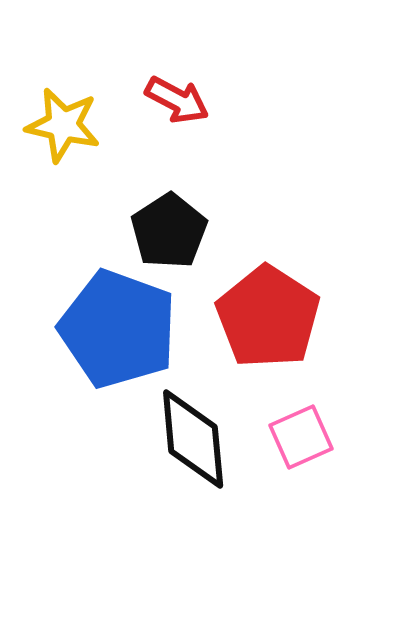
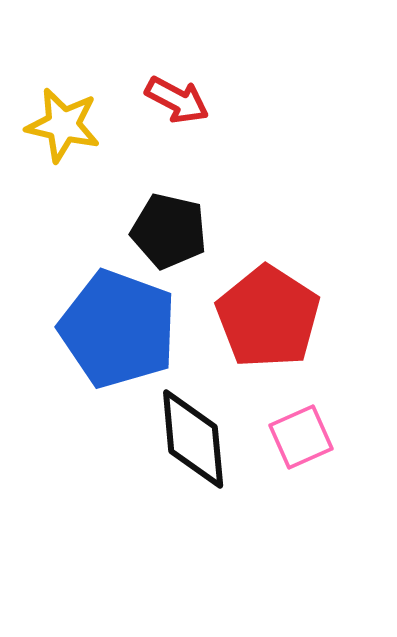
black pentagon: rotated 26 degrees counterclockwise
